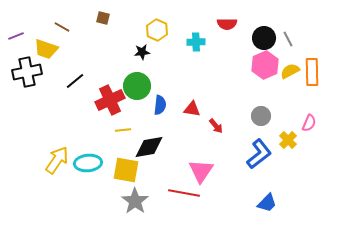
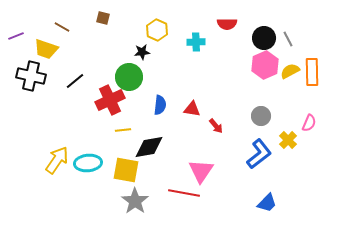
black cross: moved 4 px right, 4 px down; rotated 24 degrees clockwise
green circle: moved 8 px left, 9 px up
